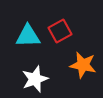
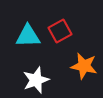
orange star: moved 1 px right, 1 px down
white star: moved 1 px right, 1 px down
